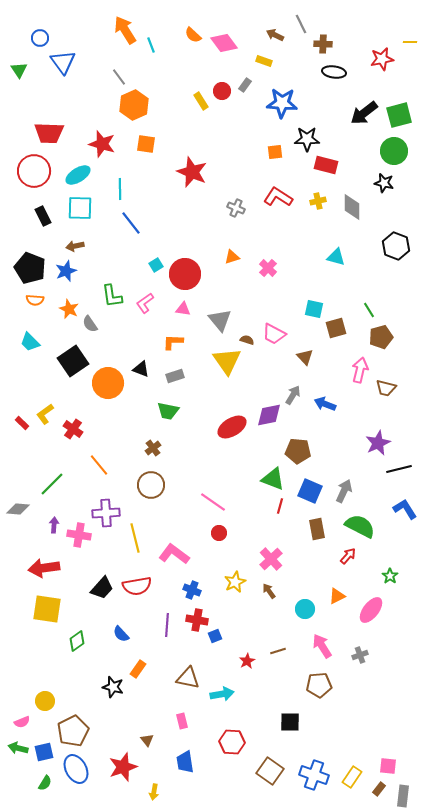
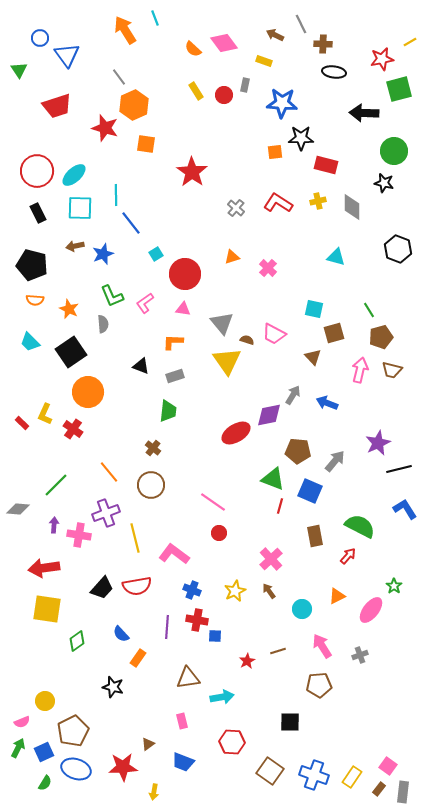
orange semicircle at (193, 35): moved 14 px down
yellow line at (410, 42): rotated 32 degrees counterclockwise
cyan line at (151, 45): moved 4 px right, 27 px up
blue triangle at (63, 62): moved 4 px right, 7 px up
gray rectangle at (245, 85): rotated 24 degrees counterclockwise
red circle at (222, 91): moved 2 px right, 4 px down
yellow rectangle at (201, 101): moved 5 px left, 10 px up
black arrow at (364, 113): rotated 40 degrees clockwise
green square at (399, 115): moved 26 px up
red trapezoid at (49, 133): moved 8 px right, 27 px up; rotated 20 degrees counterclockwise
black star at (307, 139): moved 6 px left, 1 px up
red star at (102, 144): moved 3 px right, 16 px up
red circle at (34, 171): moved 3 px right
red star at (192, 172): rotated 12 degrees clockwise
cyan ellipse at (78, 175): moved 4 px left; rotated 10 degrees counterclockwise
cyan line at (120, 189): moved 4 px left, 6 px down
red L-shape at (278, 197): moved 6 px down
gray cross at (236, 208): rotated 18 degrees clockwise
black rectangle at (43, 216): moved 5 px left, 3 px up
black hexagon at (396, 246): moved 2 px right, 3 px down
cyan square at (156, 265): moved 11 px up
black pentagon at (30, 268): moved 2 px right, 3 px up; rotated 8 degrees counterclockwise
blue star at (66, 271): moved 37 px right, 17 px up
green L-shape at (112, 296): rotated 15 degrees counterclockwise
gray triangle at (220, 320): moved 2 px right, 3 px down
gray semicircle at (90, 324): moved 13 px right; rotated 150 degrees counterclockwise
brown square at (336, 328): moved 2 px left, 5 px down
brown triangle at (305, 357): moved 8 px right
black square at (73, 361): moved 2 px left, 9 px up
black triangle at (141, 369): moved 3 px up
orange circle at (108, 383): moved 20 px left, 9 px down
brown trapezoid at (386, 388): moved 6 px right, 18 px up
blue arrow at (325, 404): moved 2 px right, 1 px up
green trapezoid at (168, 411): rotated 95 degrees counterclockwise
yellow L-shape at (45, 414): rotated 30 degrees counterclockwise
red ellipse at (232, 427): moved 4 px right, 6 px down
brown cross at (153, 448): rotated 14 degrees counterclockwise
orange line at (99, 465): moved 10 px right, 7 px down
green line at (52, 484): moved 4 px right, 1 px down
gray arrow at (344, 491): moved 9 px left, 30 px up; rotated 15 degrees clockwise
purple cross at (106, 513): rotated 16 degrees counterclockwise
brown rectangle at (317, 529): moved 2 px left, 7 px down
green star at (390, 576): moved 4 px right, 10 px down
yellow star at (235, 582): moved 9 px down
cyan circle at (305, 609): moved 3 px left
purple line at (167, 625): moved 2 px down
blue square at (215, 636): rotated 24 degrees clockwise
orange rectangle at (138, 669): moved 11 px up
brown triangle at (188, 678): rotated 20 degrees counterclockwise
cyan arrow at (222, 694): moved 3 px down
brown triangle at (147, 740): moved 1 px right, 4 px down; rotated 32 degrees clockwise
green arrow at (18, 748): rotated 102 degrees clockwise
blue square at (44, 752): rotated 12 degrees counterclockwise
blue trapezoid at (185, 762): moved 2 px left; rotated 60 degrees counterclockwise
pink square at (388, 766): rotated 30 degrees clockwise
red star at (123, 767): rotated 16 degrees clockwise
blue ellipse at (76, 769): rotated 44 degrees counterclockwise
gray rectangle at (403, 796): moved 4 px up
